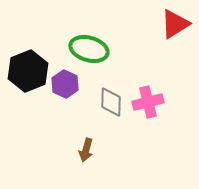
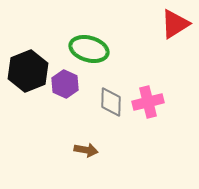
brown arrow: rotated 95 degrees counterclockwise
